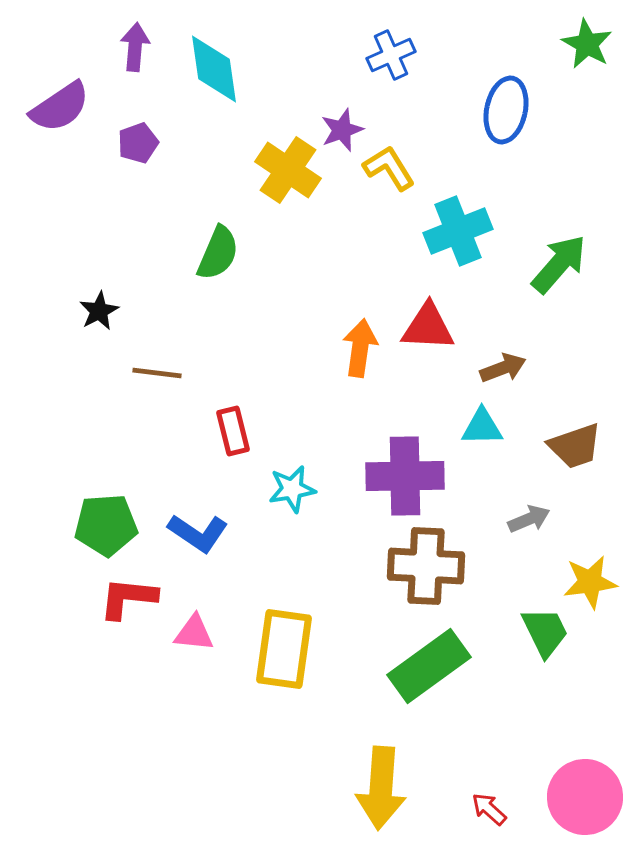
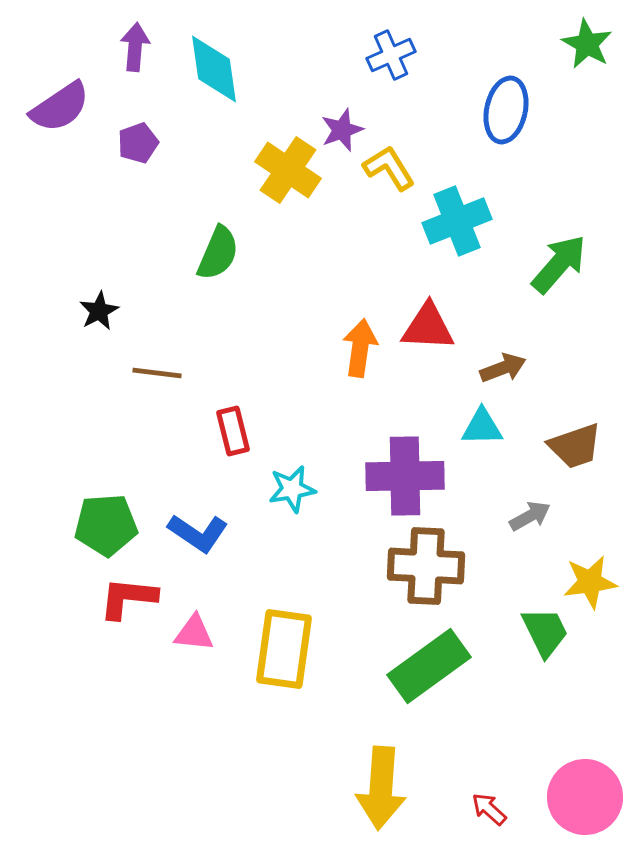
cyan cross: moved 1 px left, 10 px up
gray arrow: moved 1 px right, 3 px up; rotated 6 degrees counterclockwise
